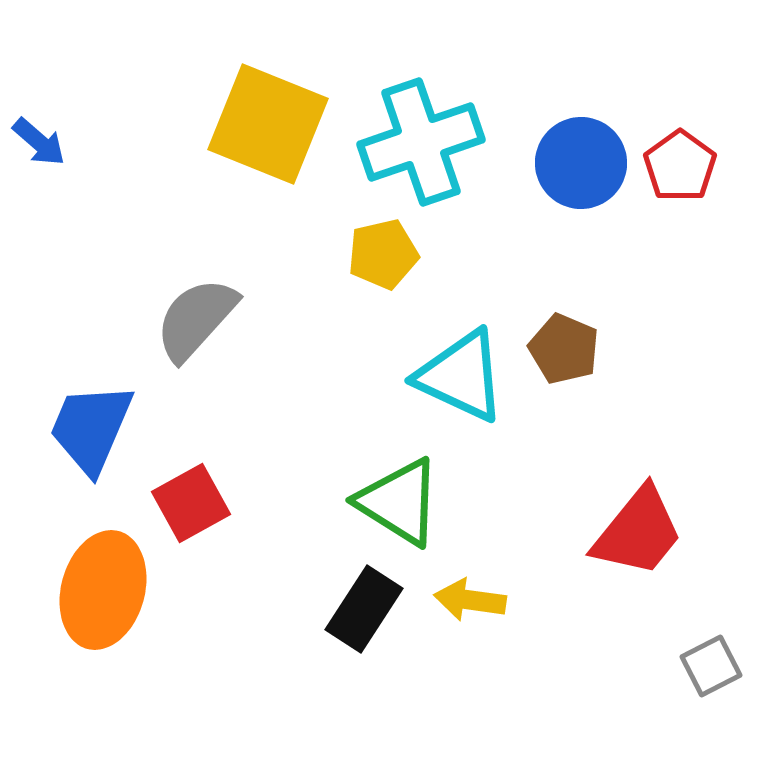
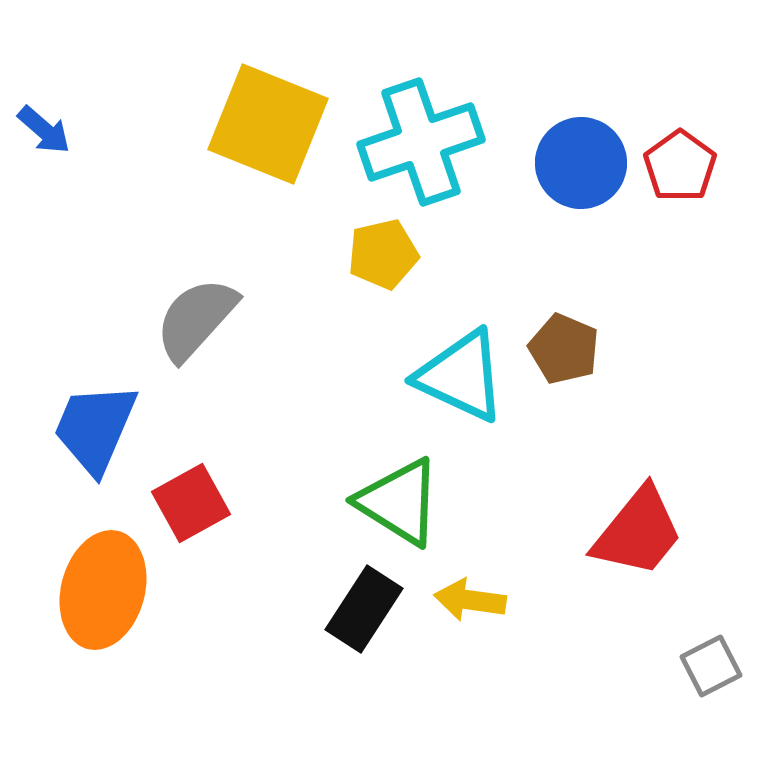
blue arrow: moved 5 px right, 12 px up
blue trapezoid: moved 4 px right
